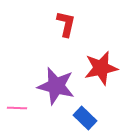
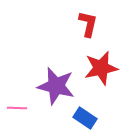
red L-shape: moved 22 px right
blue rectangle: rotated 10 degrees counterclockwise
